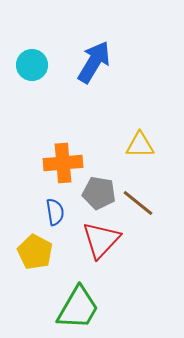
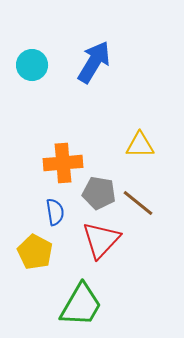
green trapezoid: moved 3 px right, 3 px up
